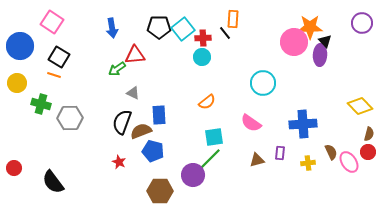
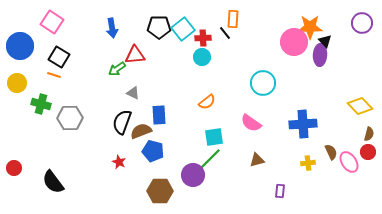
purple rectangle at (280, 153): moved 38 px down
